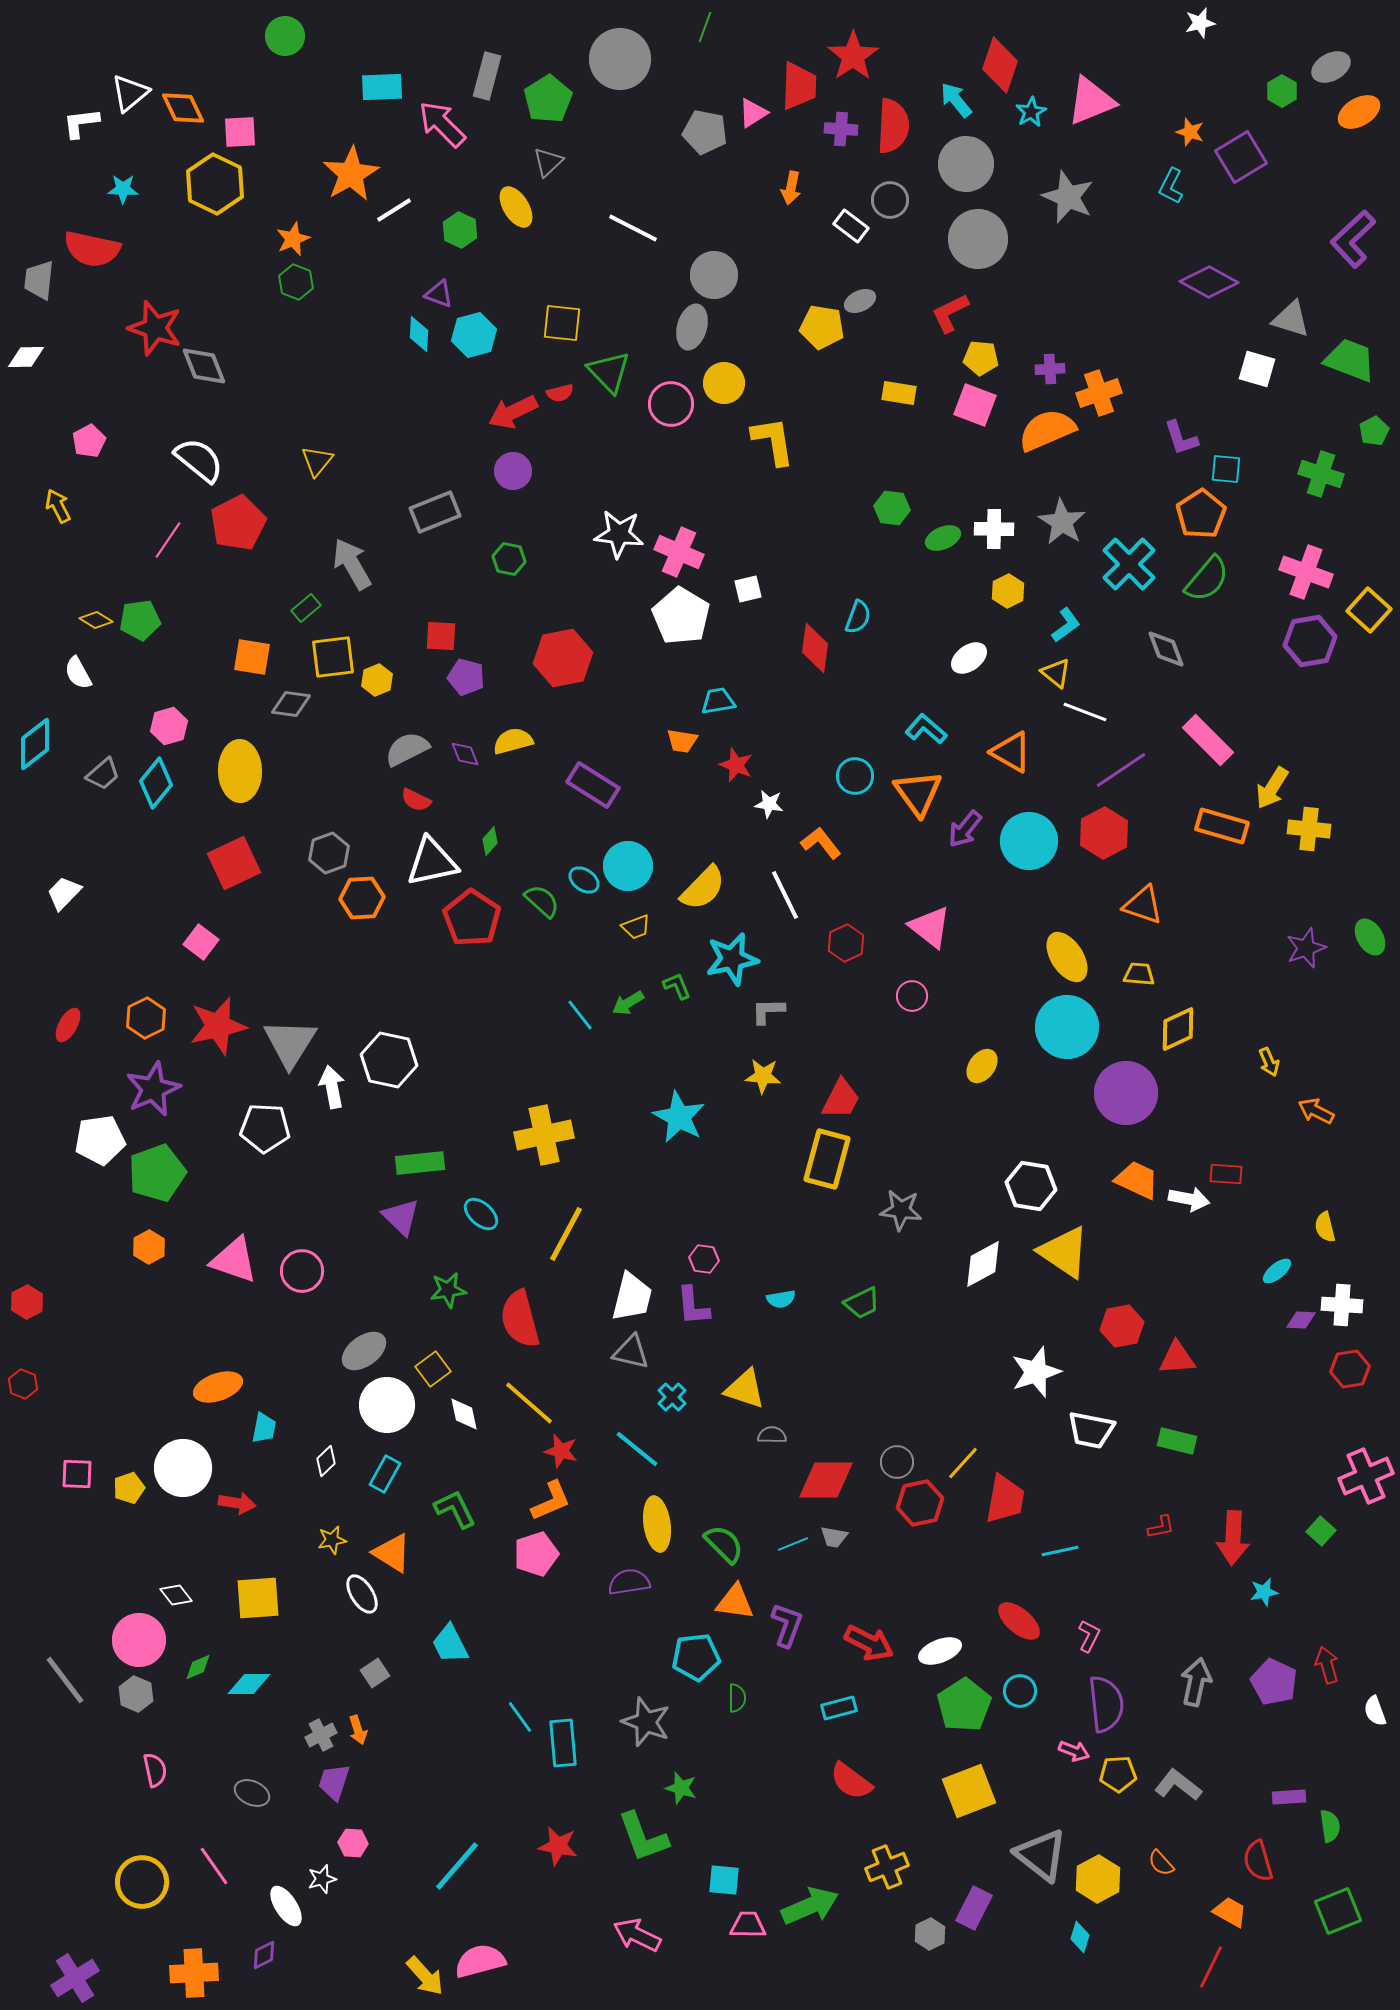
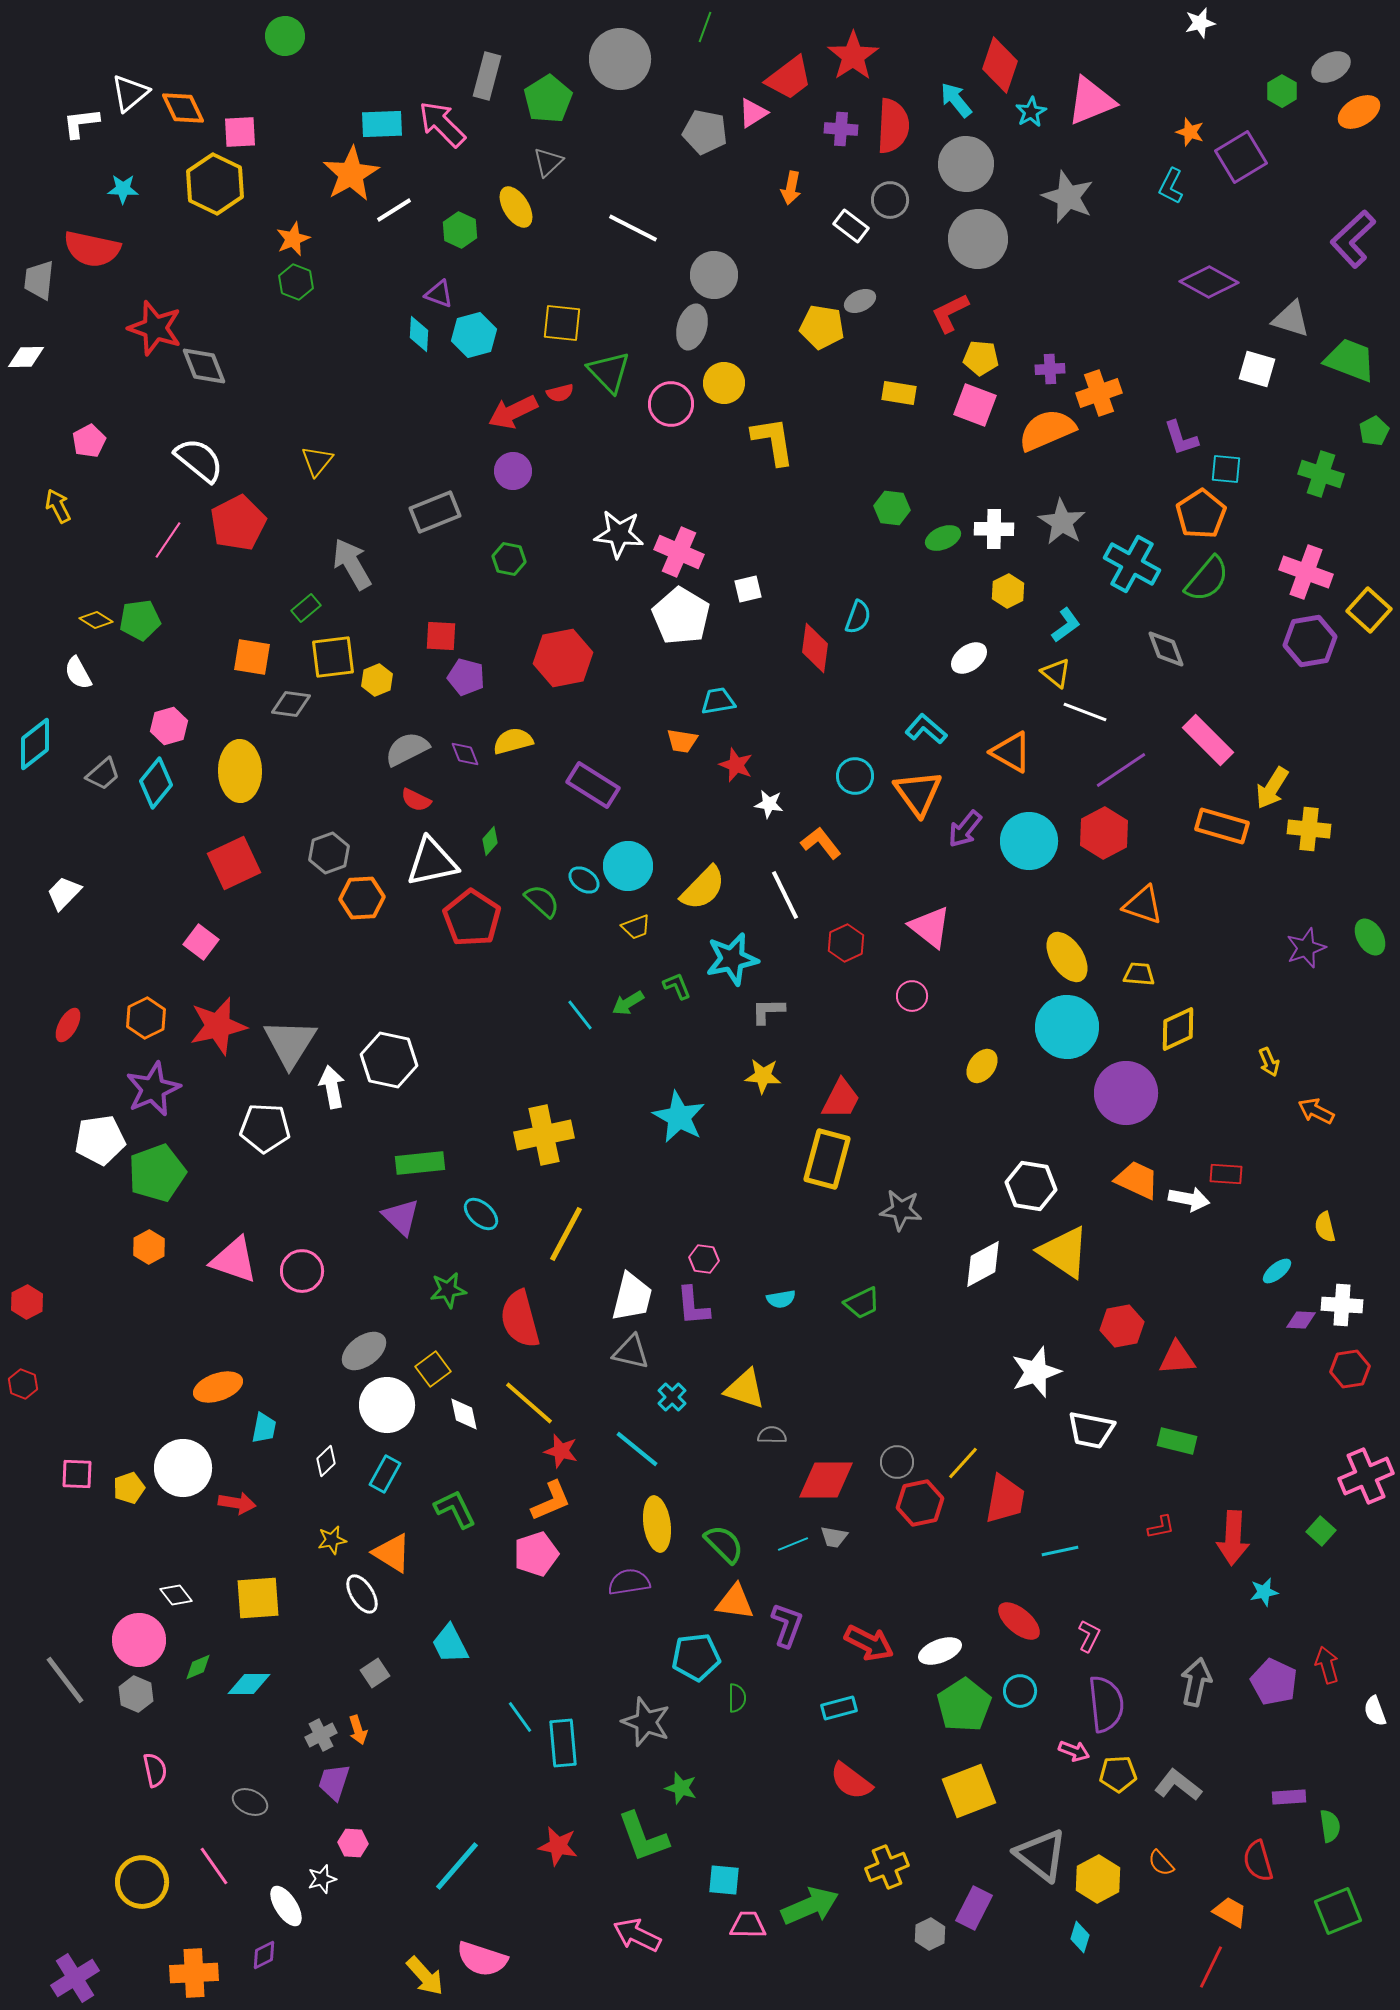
red trapezoid at (799, 86): moved 10 px left, 8 px up; rotated 51 degrees clockwise
cyan rectangle at (382, 87): moved 37 px down
cyan cross at (1129, 564): moved 3 px right; rotated 16 degrees counterclockwise
gray ellipse at (252, 1793): moved 2 px left, 9 px down
pink semicircle at (480, 1961): moved 2 px right, 2 px up; rotated 147 degrees counterclockwise
